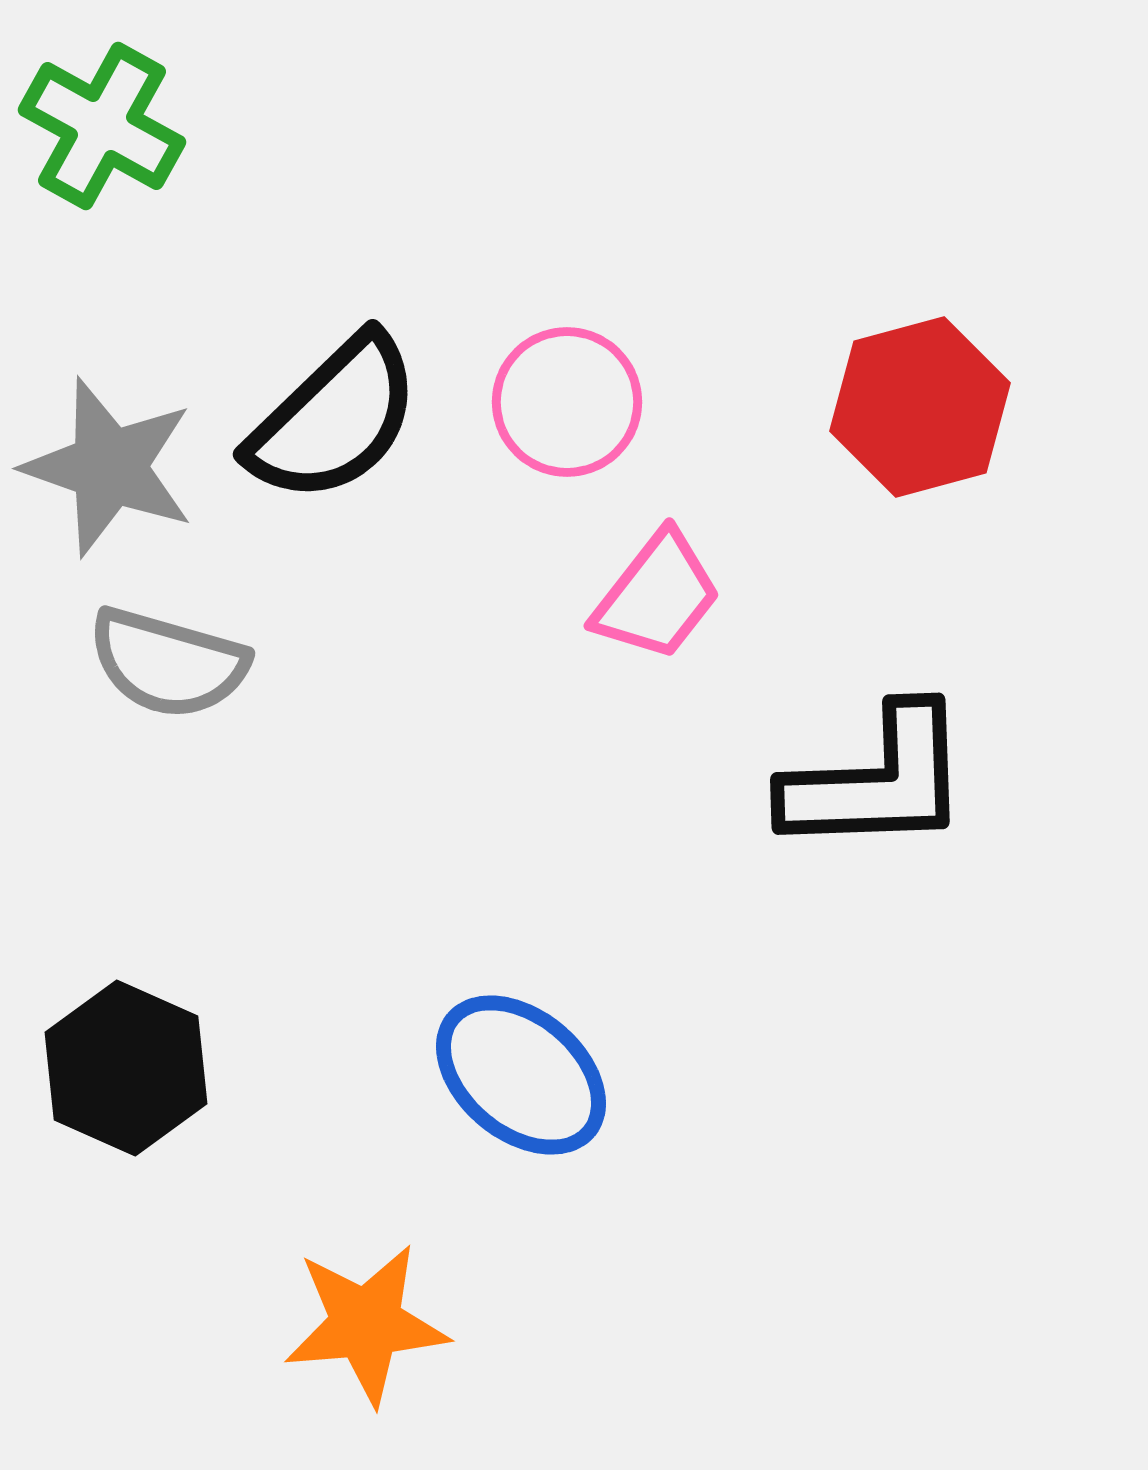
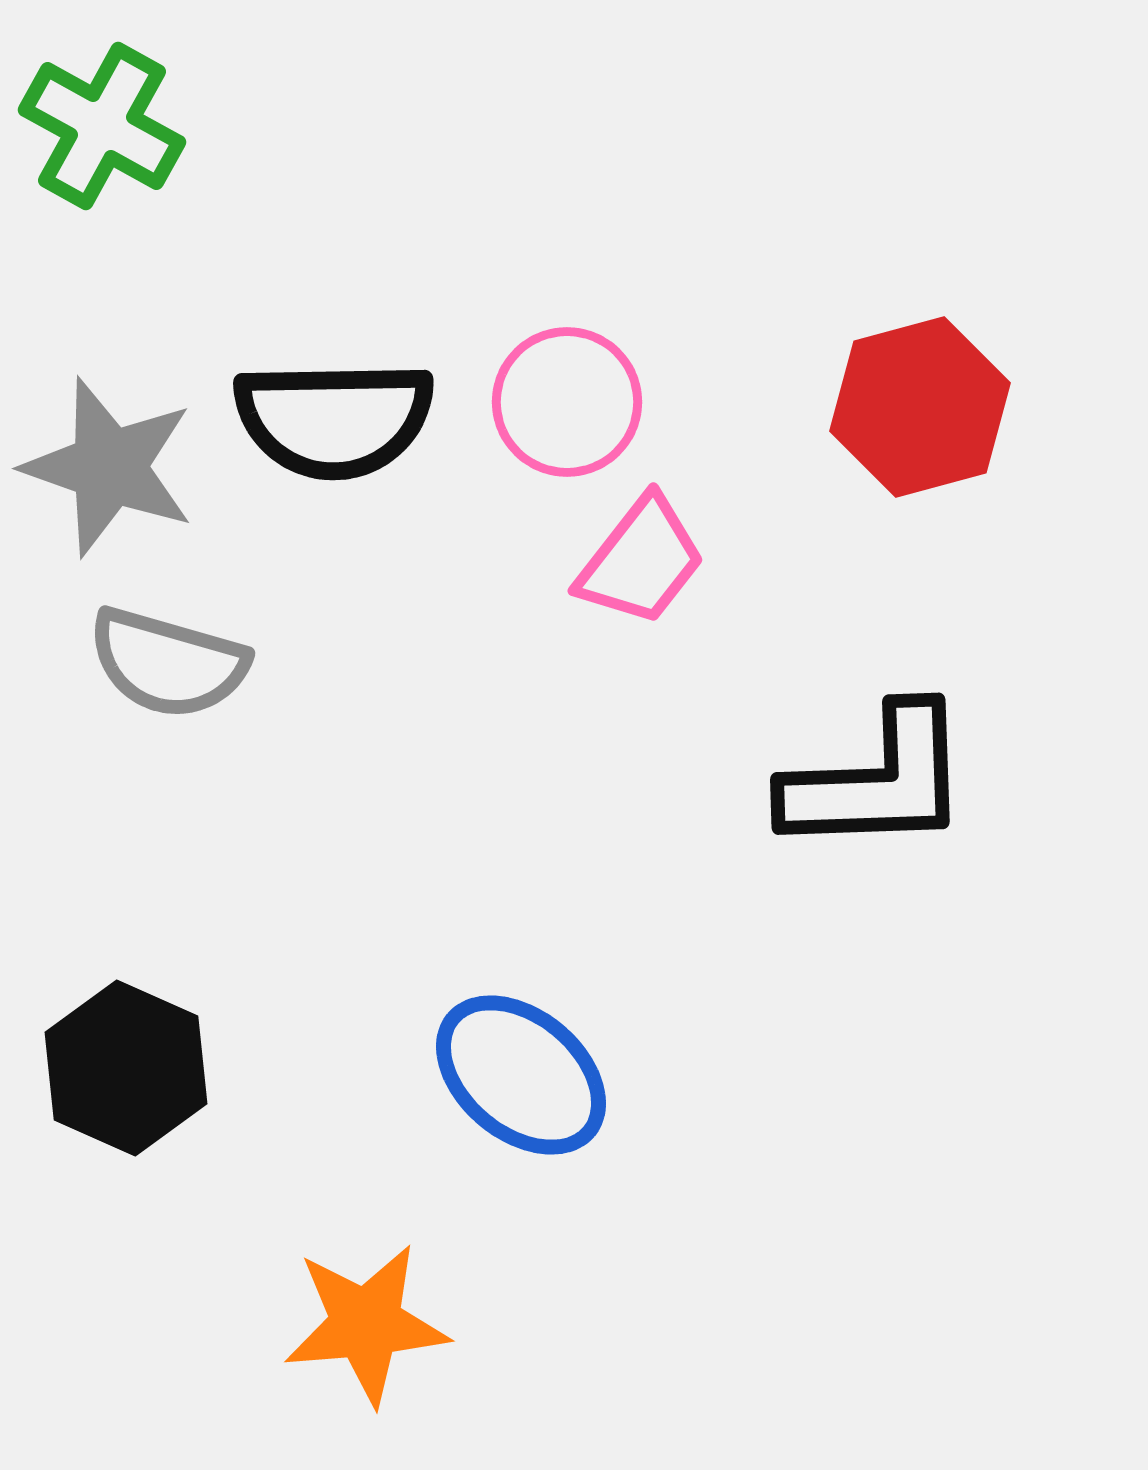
black semicircle: rotated 43 degrees clockwise
pink trapezoid: moved 16 px left, 35 px up
